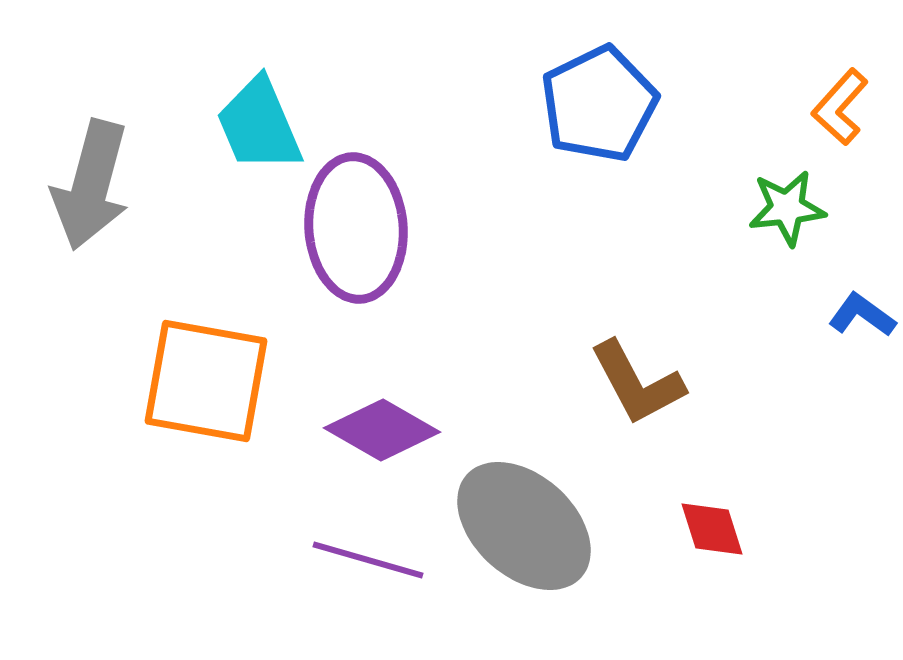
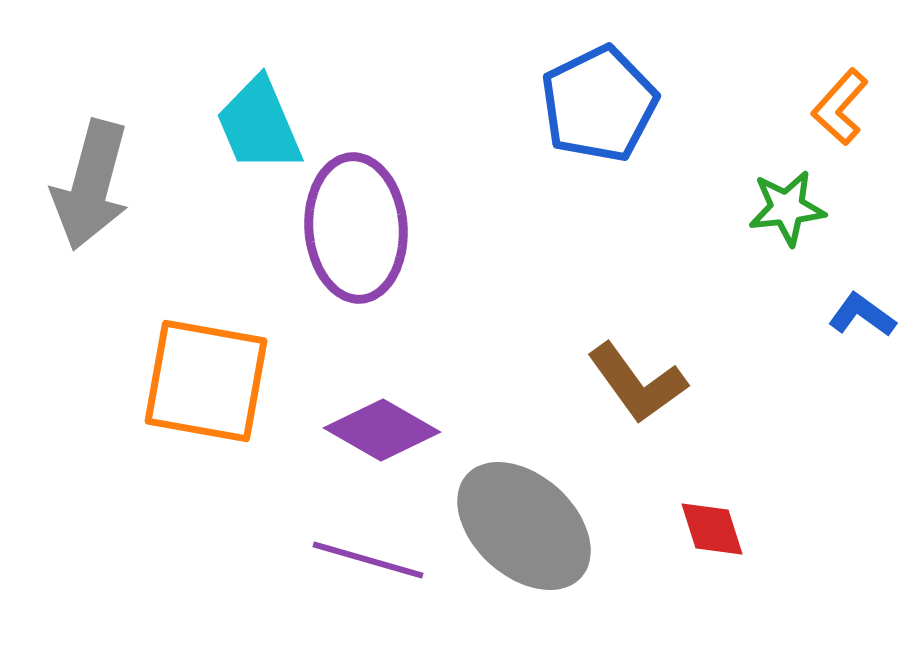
brown L-shape: rotated 8 degrees counterclockwise
